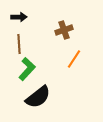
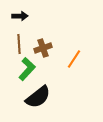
black arrow: moved 1 px right, 1 px up
brown cross: moved 21 px left, 18 px down
